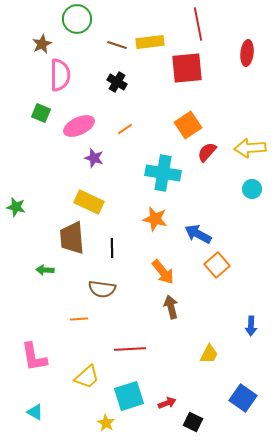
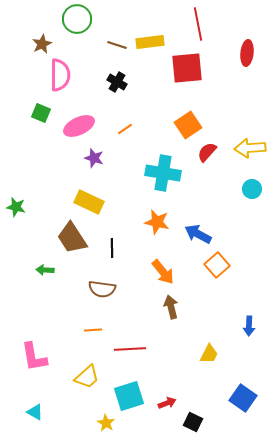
orange star at (155, 219): moved 2 px right, 3 px down
brown trapezoid at (72, 238): rotated 28 degrees counterclockwise
orange line at (79, 319): moved 14 px right, 11 px down
blue arrow at (251, 326): moved 2 px left
